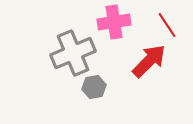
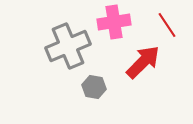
gray cross: moved 5 px left, 7 px up
red arrow: moved 6 px left, 1 px down
gray hexagon: rotated 20 degrees clockwise
